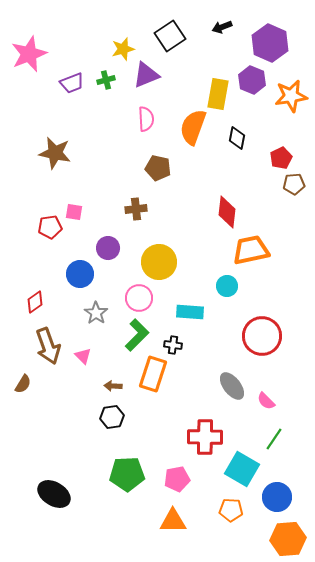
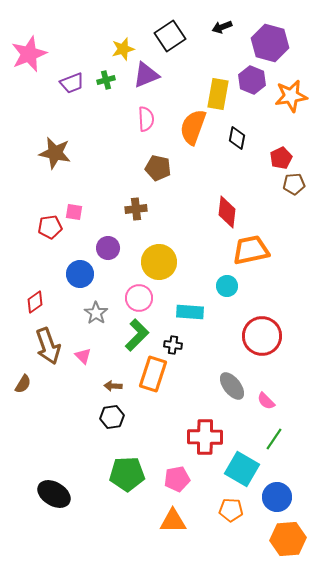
purple hexagon at (270, 43): rotated 9 degrees counterclockwise
